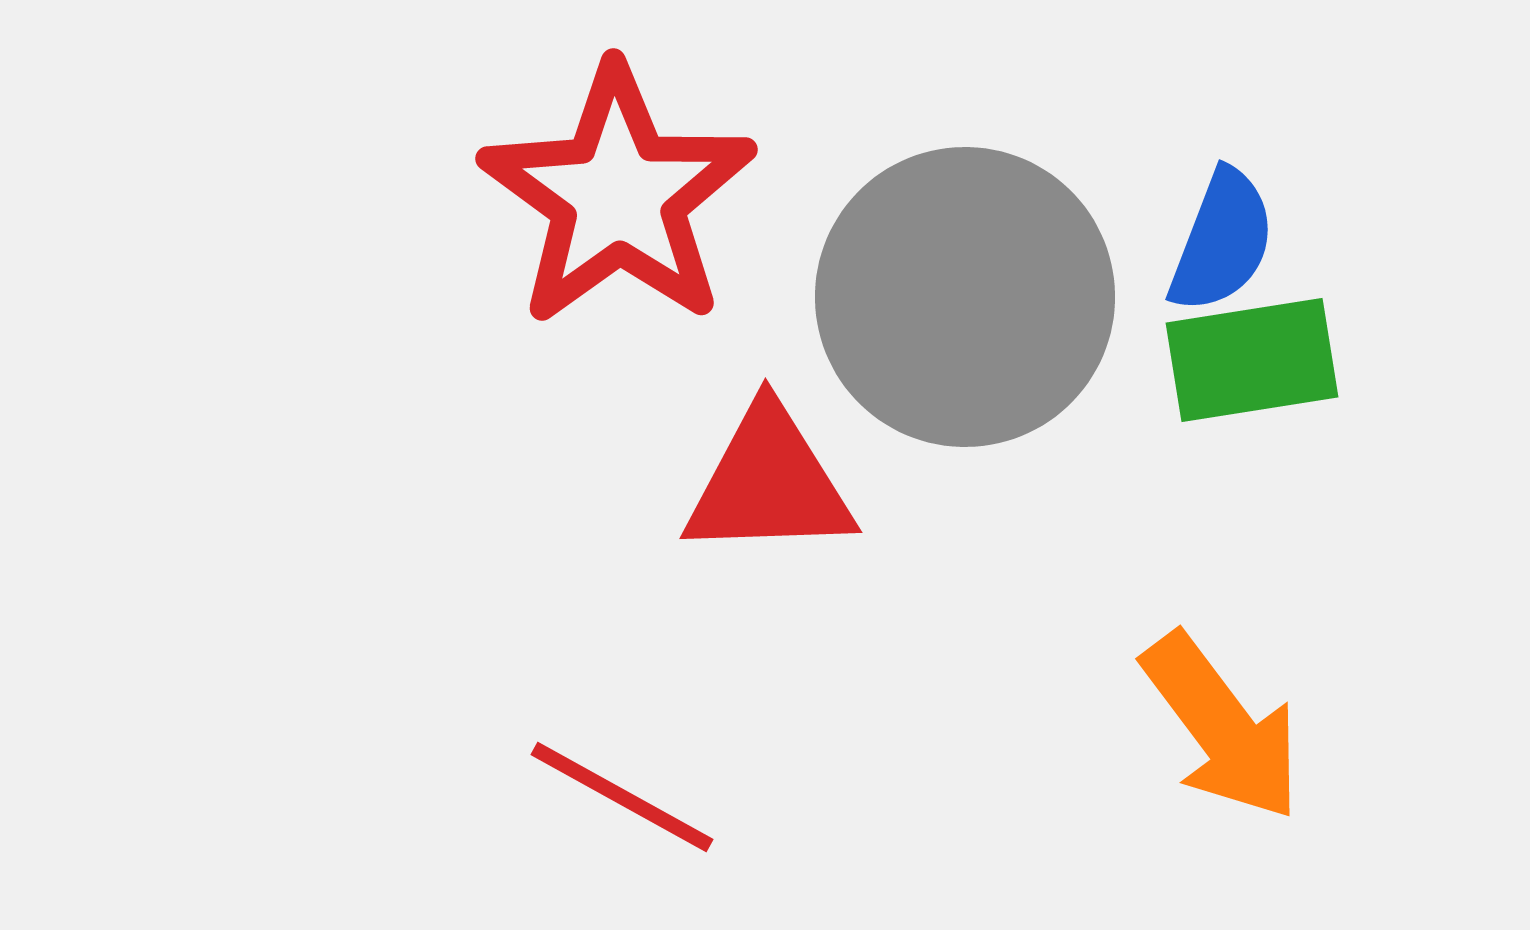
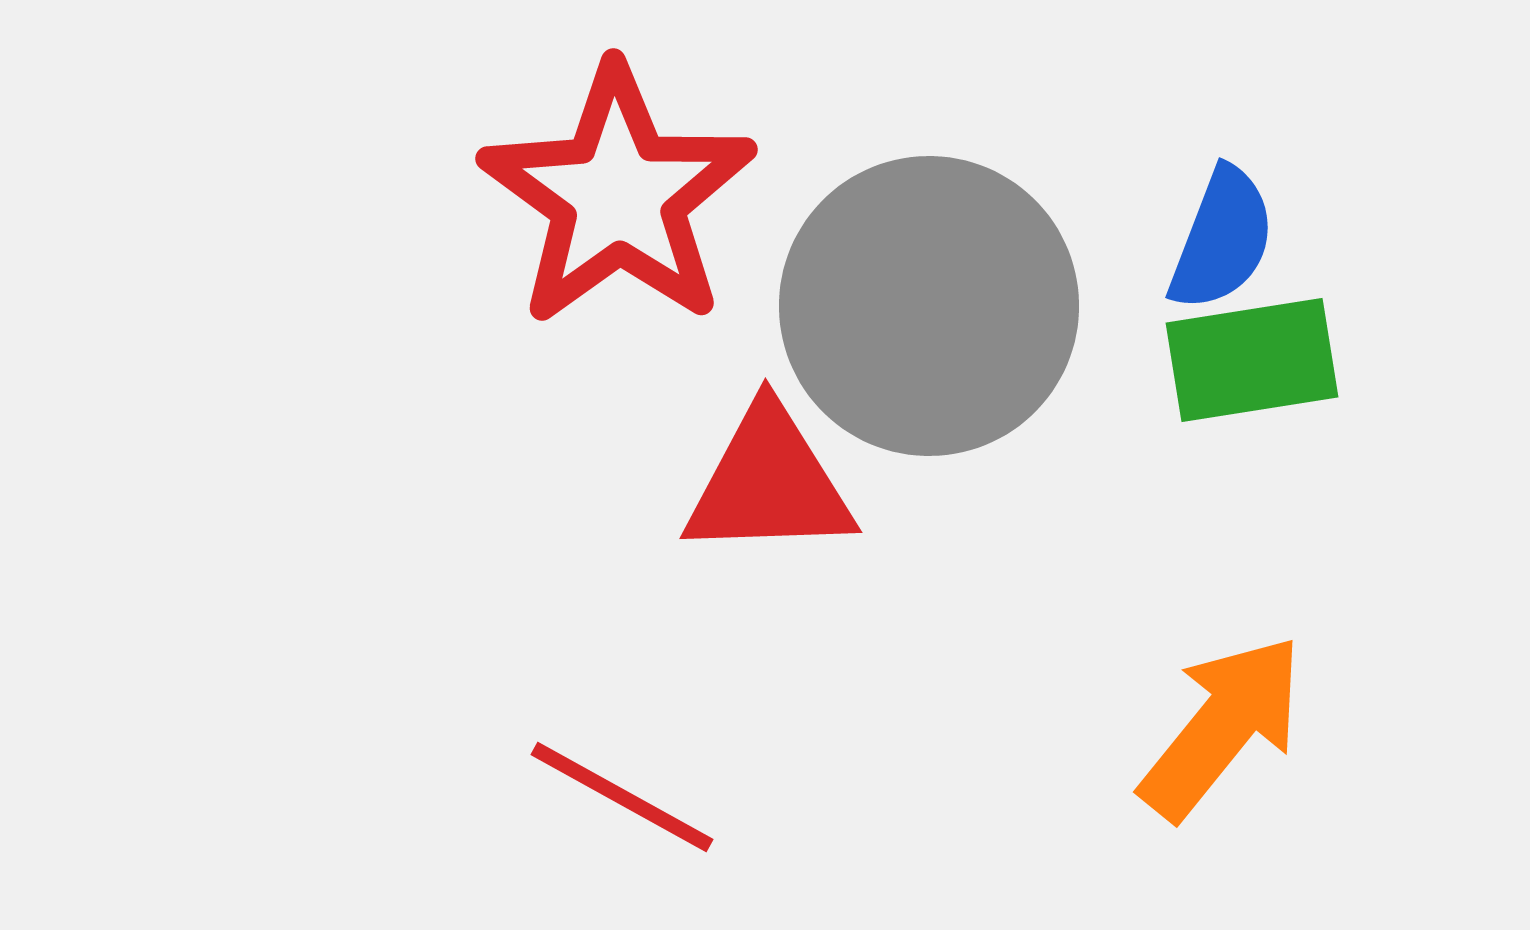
blue semicircle: moved 2 px up
gray circle: moved 36 px left, 9 px down
orange arrow: rotated 104 degrees counterclockwise
